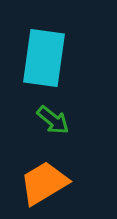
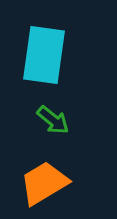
cyan rectangle: moved 3 px up
